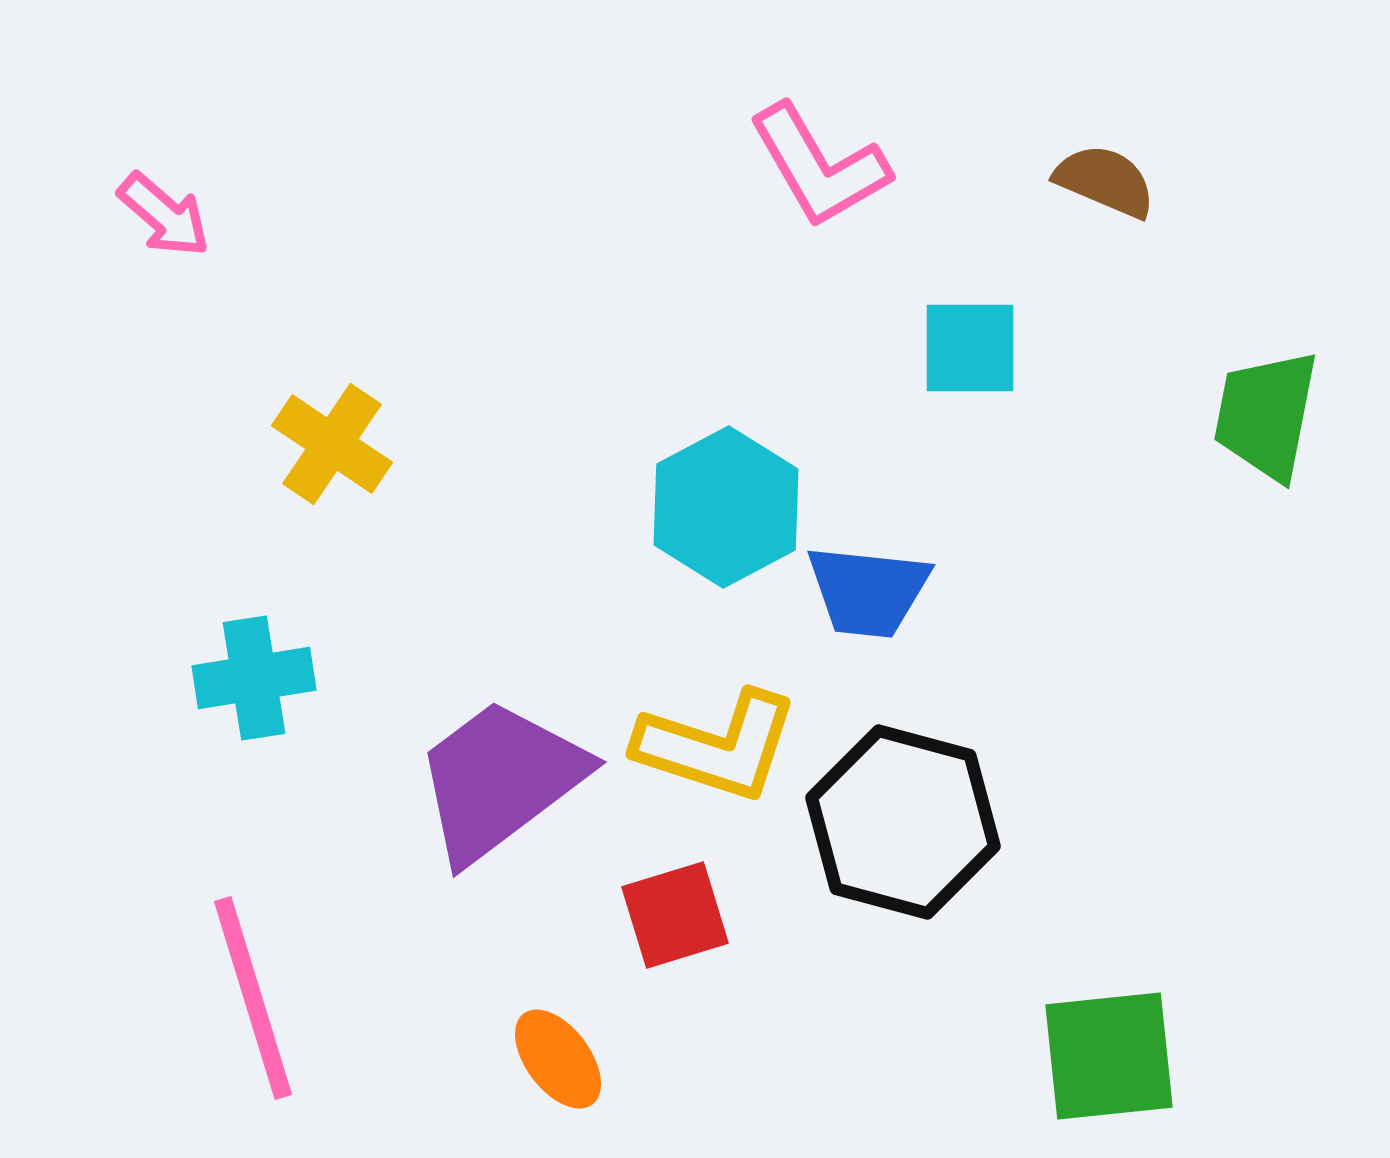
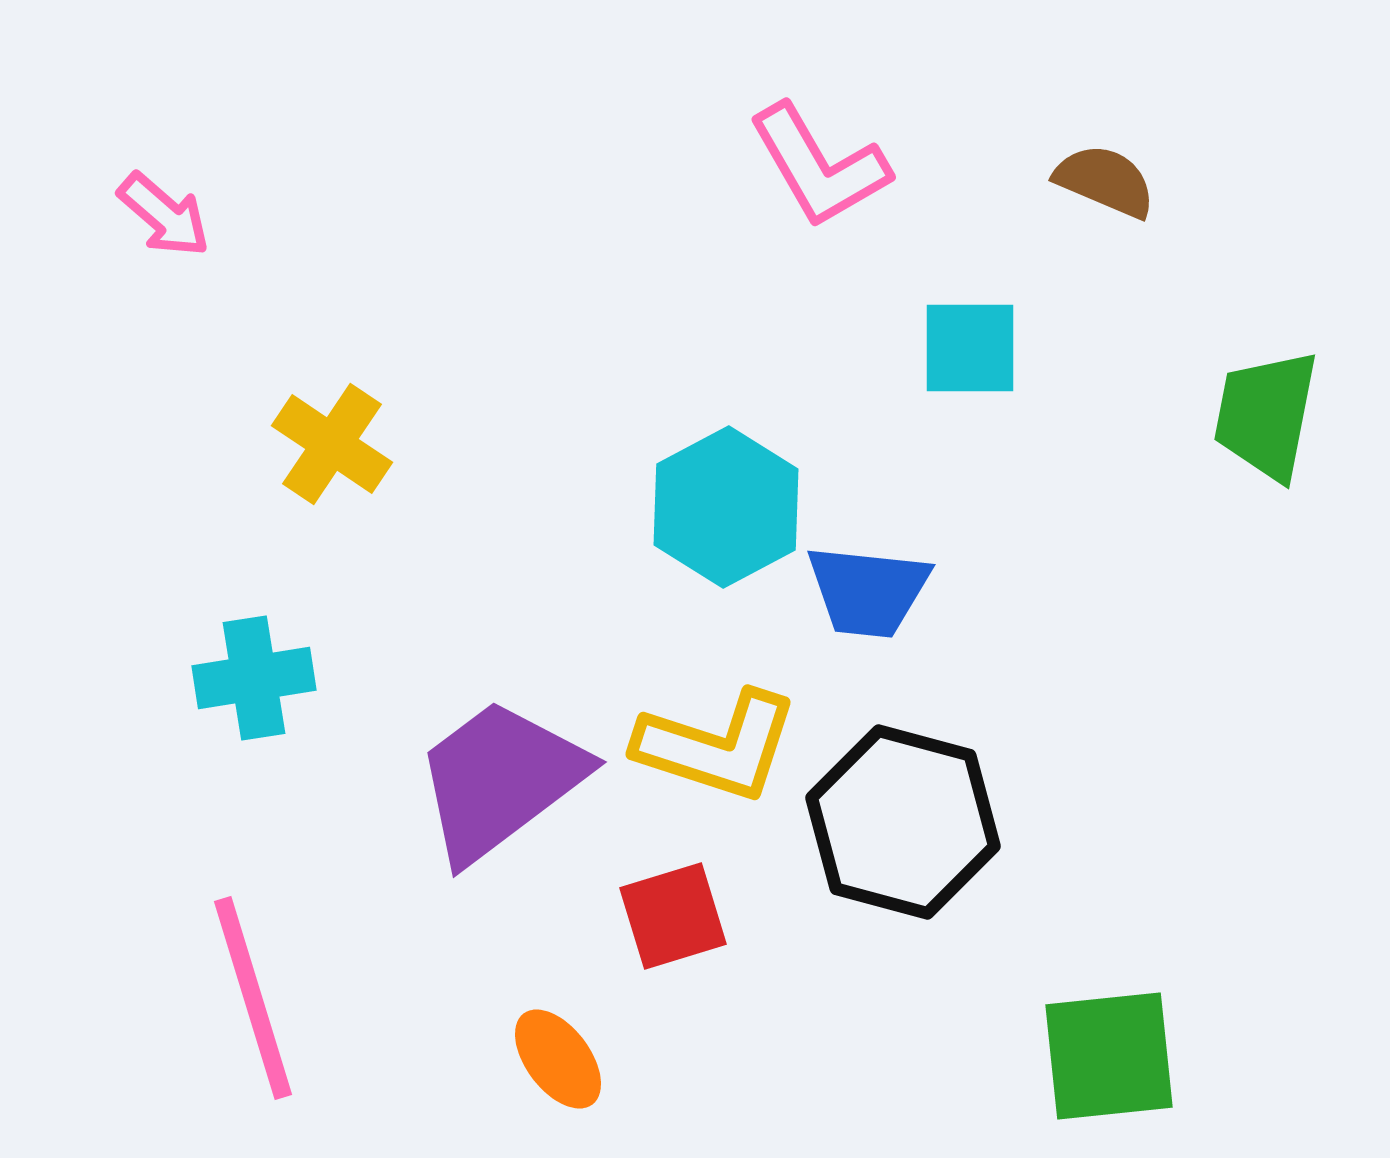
red square: moved 2 px left, 1 px down
